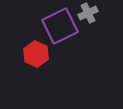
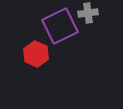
gray cross: rotated 18 degrees clockwise
